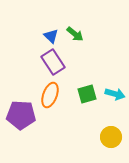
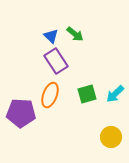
purple rectangle: moved 3 px right, 1 px up
cyan arrow: rotated 120 degrees clockwise
purple pentagon: moved 2 px up
